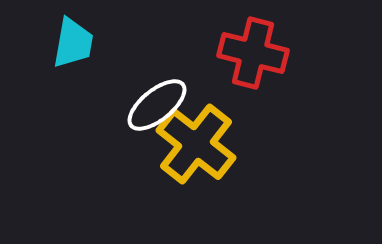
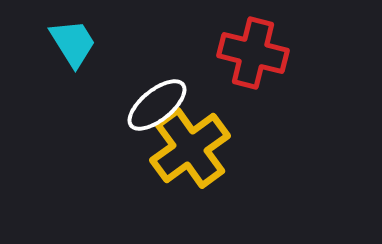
cyan trapezoid: rotated 42 degrees counterclockwise
yellow cross: moved 6 px left, 4 px down; rotated 16 degrees clockwise
